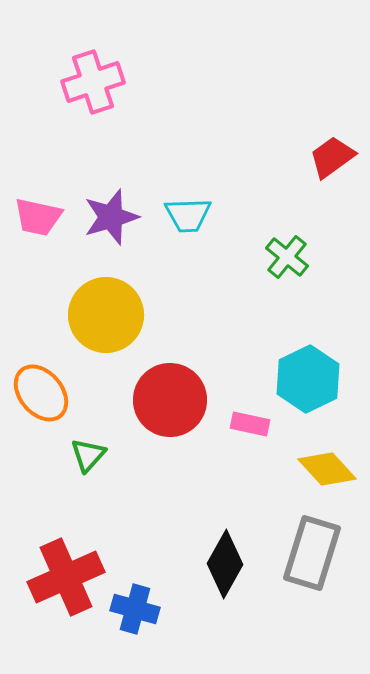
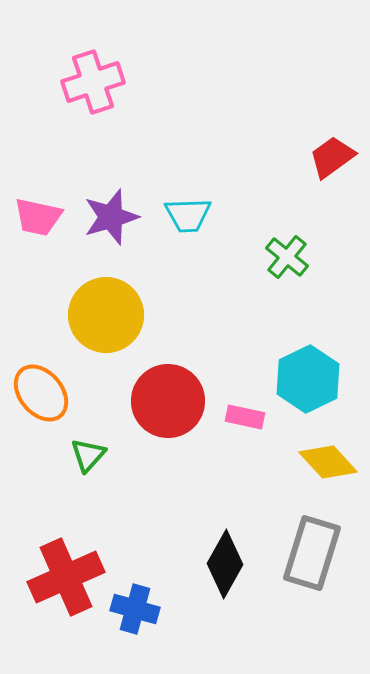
red circle: moved 2 px left, 1 px down
pink rectangle: moved 5 px left, 7 px up
yellow diamond: moved 1 px right, 7 px up
